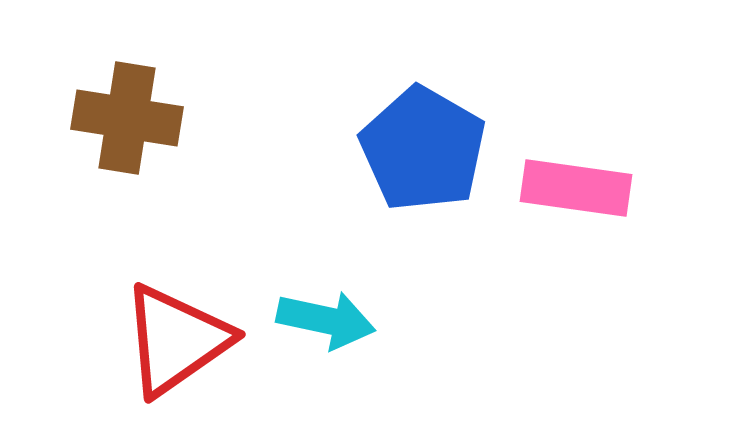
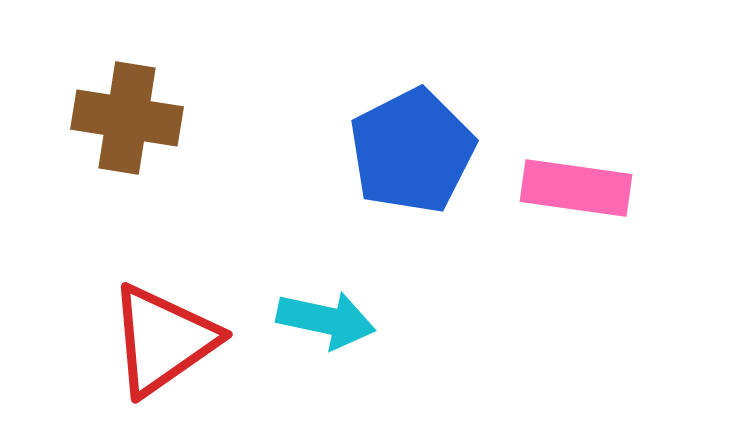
blue pentagon: moved 11 px left, 2 px down; rotated 15 degrees clockwise
red triangle: moved 13 px left
